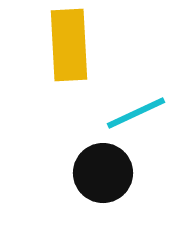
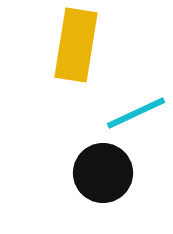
yellow rectangle: moved 7 px right; rotated 12 degrees clockwise
